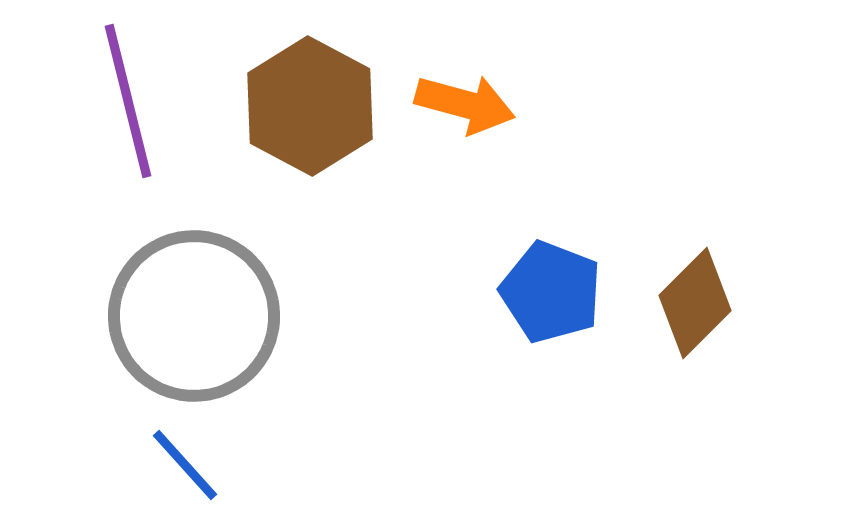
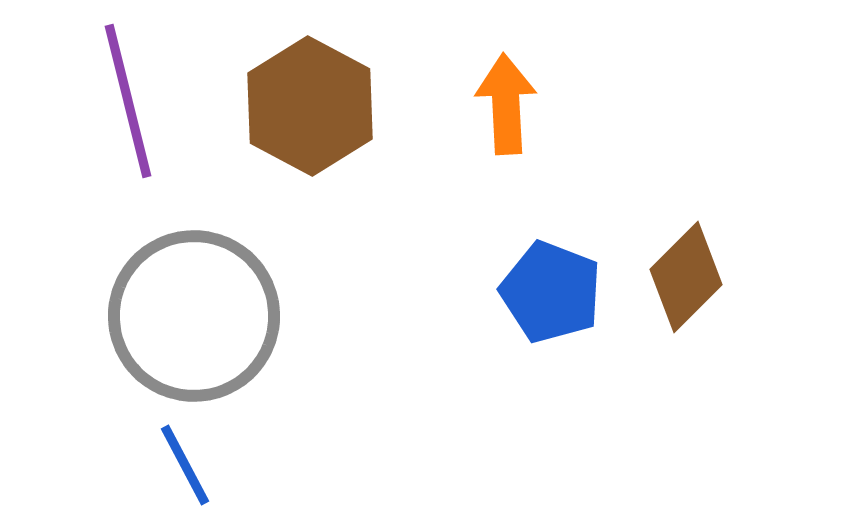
orange arrow: moved 41 px right; rotated 108 degrees counterclockwise
brown diamond: moved 9 px left, 26 px up
blue line: rotated 14 degrees clockwise
